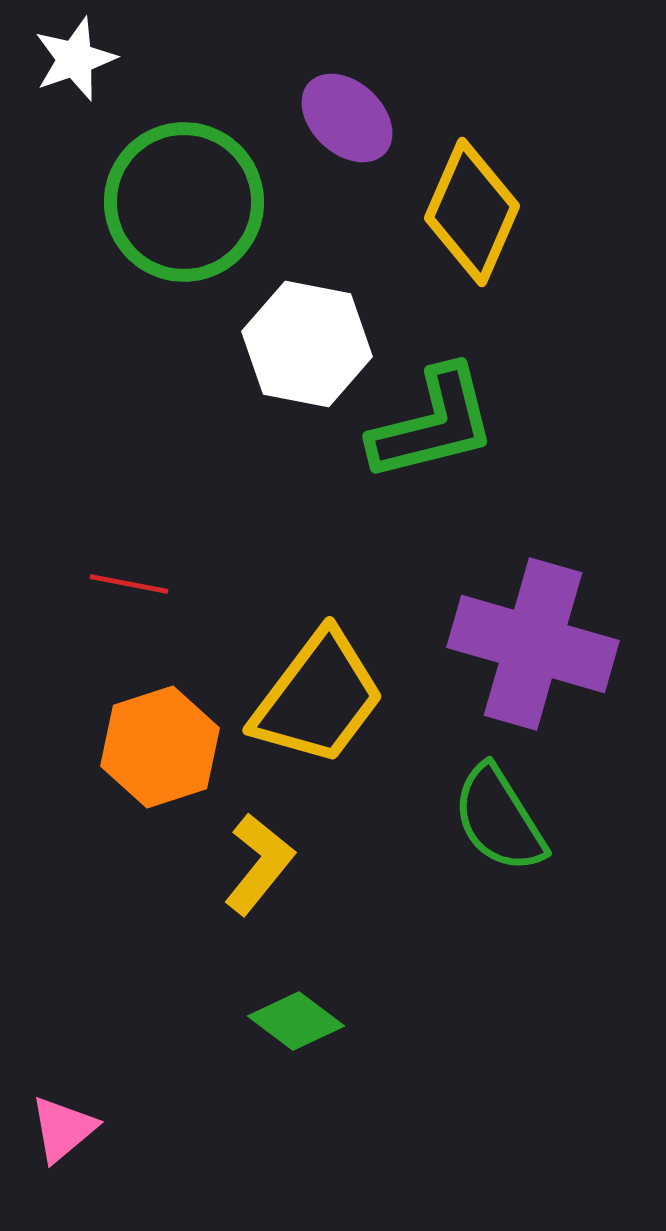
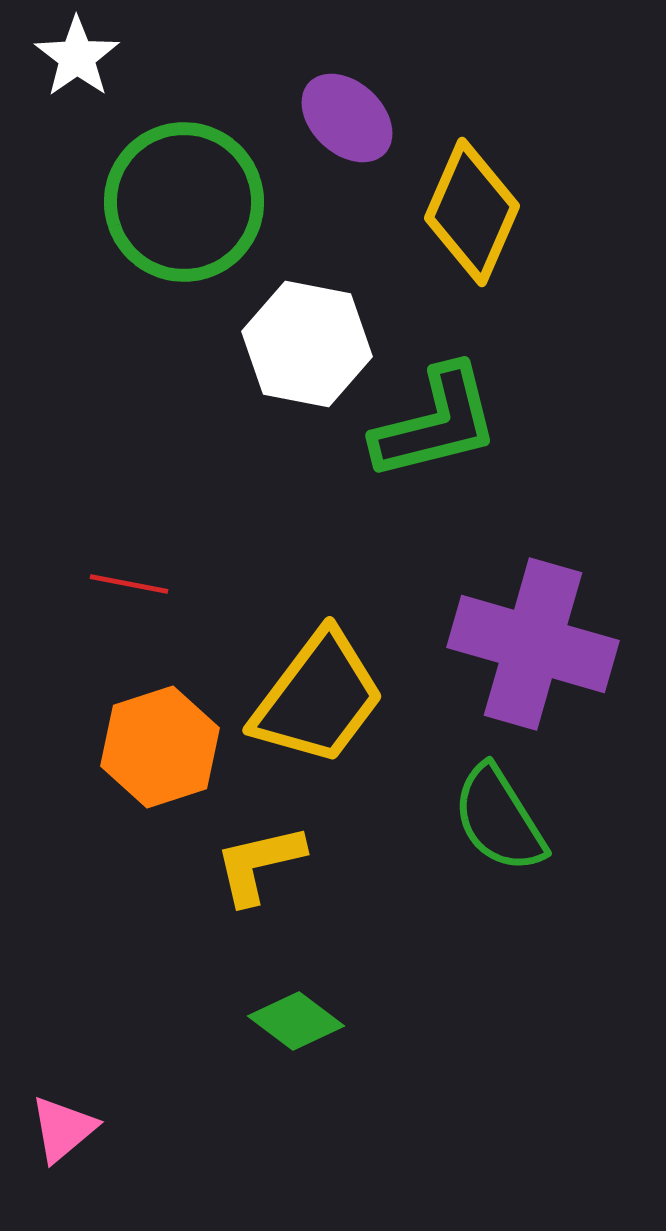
white star: moved 2 px right, 2 px up; rotated 16 degrees counterclockwise
green L-shape: moved 3 px right, 1 px up
yellow L-shape: rotated 142 degrees counterclockwise
